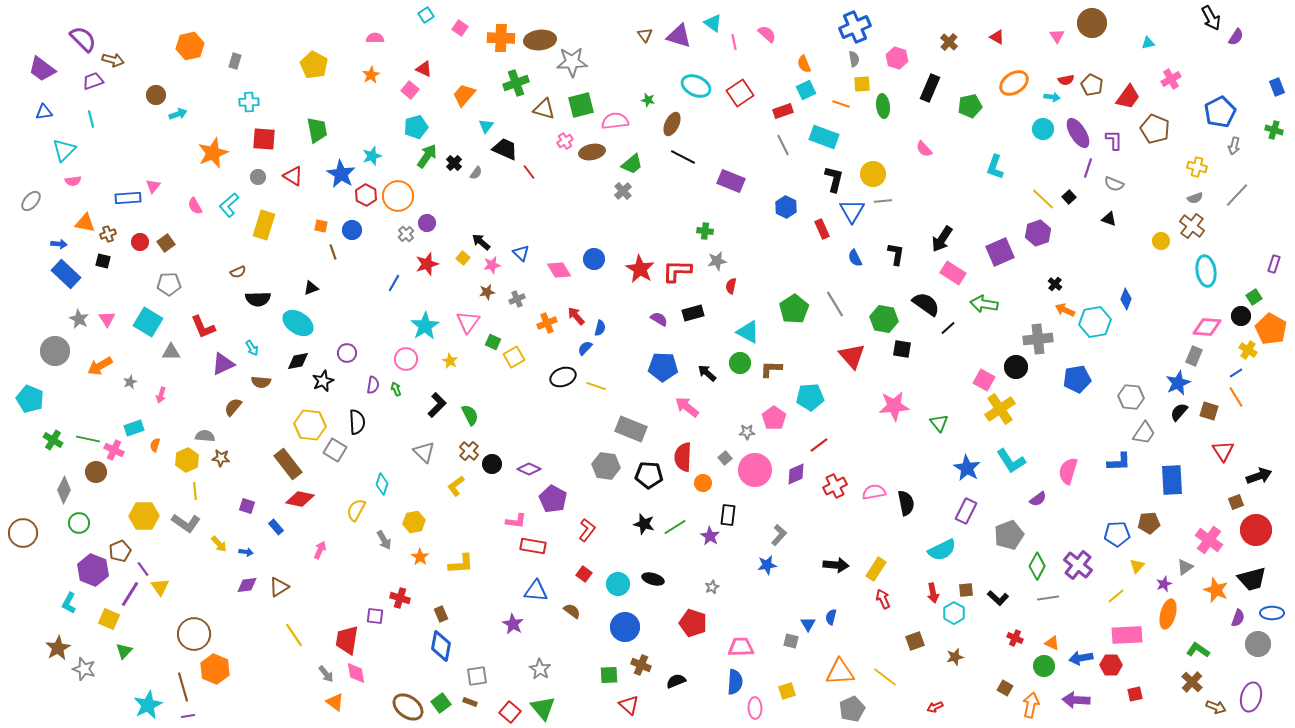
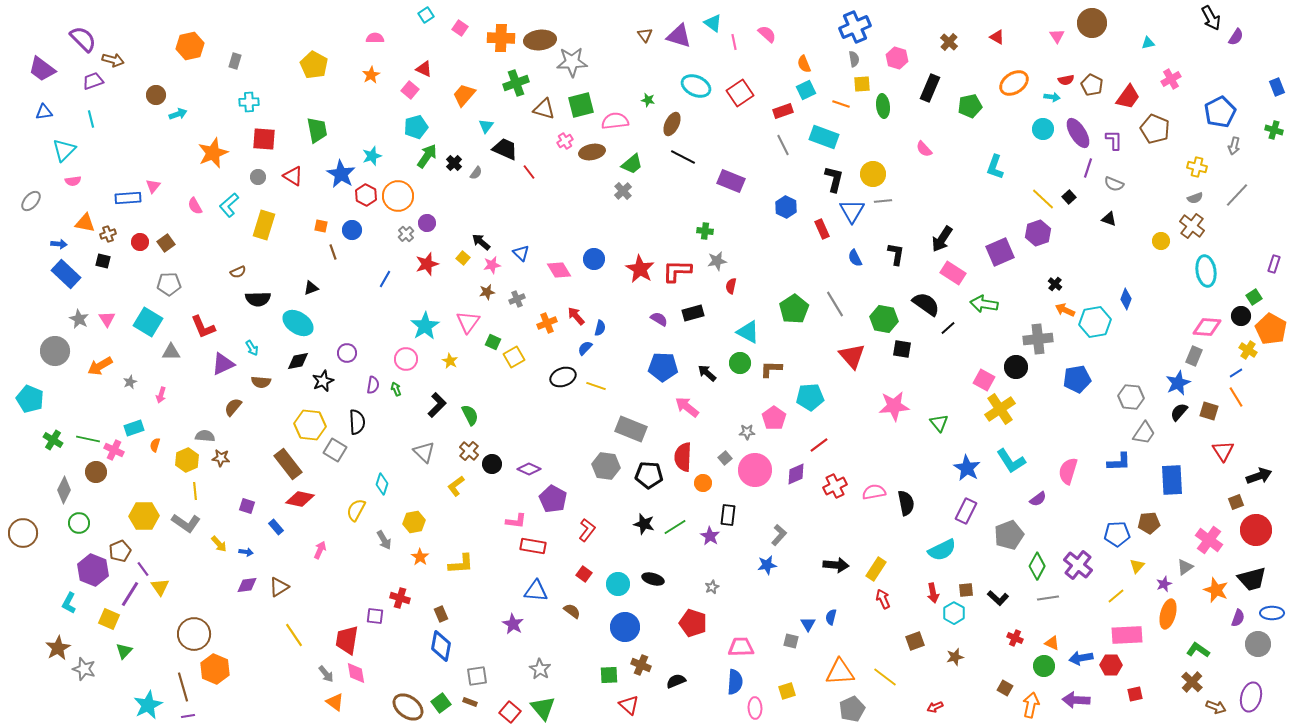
blue line at (394, 283): moved 9 px left, 4 px up
